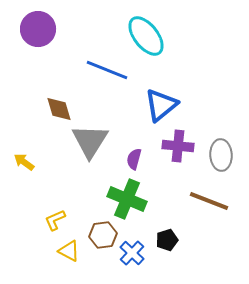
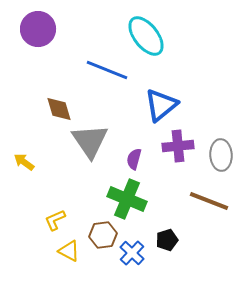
gray triangle: rotated 6 degrees counterclockwise
purple cross: rotated 12 degrees counterclockwise
